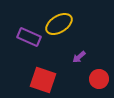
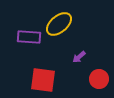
yellow ellipse: rotated 8 degrees counterclockwise
purple rectangle: rotated 20 degrees counterclockwise
red square: rotated 12 degrees counterclockwise
